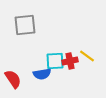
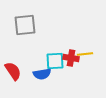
yellow line: moved 2 px left, 2 px up; rotated 42 degrees counterclockwise
red cross: moved 1 px right, 3 px up; rotated 21 degrees clockwise
red semicircle: moved 8 px up
